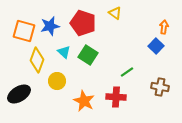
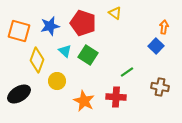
orange square: moved 5 px left
cyan triangle: moved 1 px right, 1 px up
